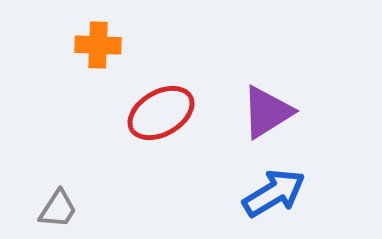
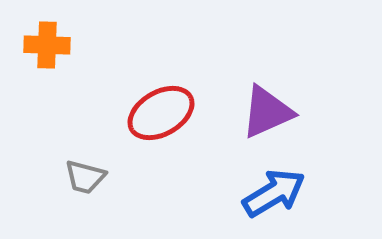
orange cross: moved 51 px left
purple triangle: rotated 8 degrees clockwise
gray trapezoid: moved 27 px right, 32 px up; rotated 72 degrees clockwise
